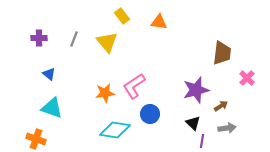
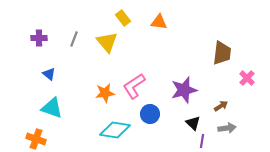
yellow rectangle: moved 1 px right, 2 px down
purple star: moved 12 px left
